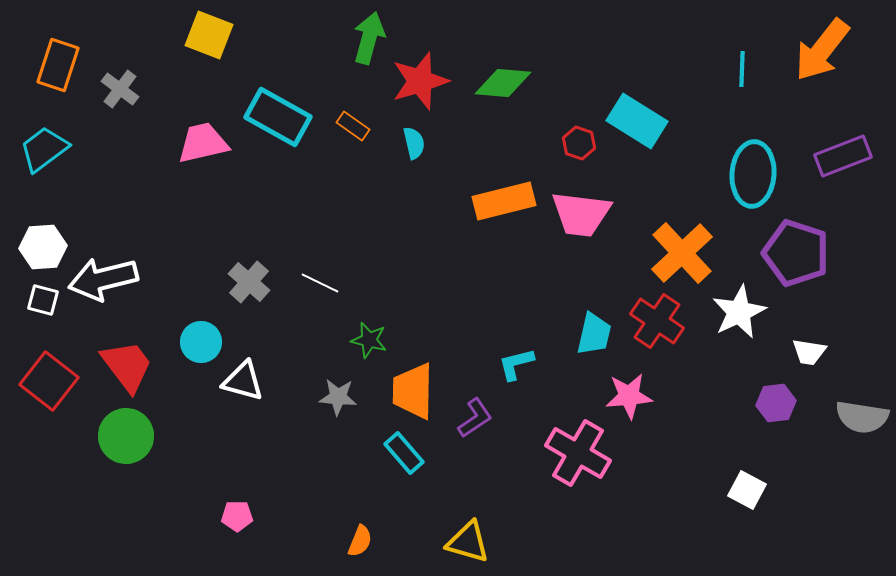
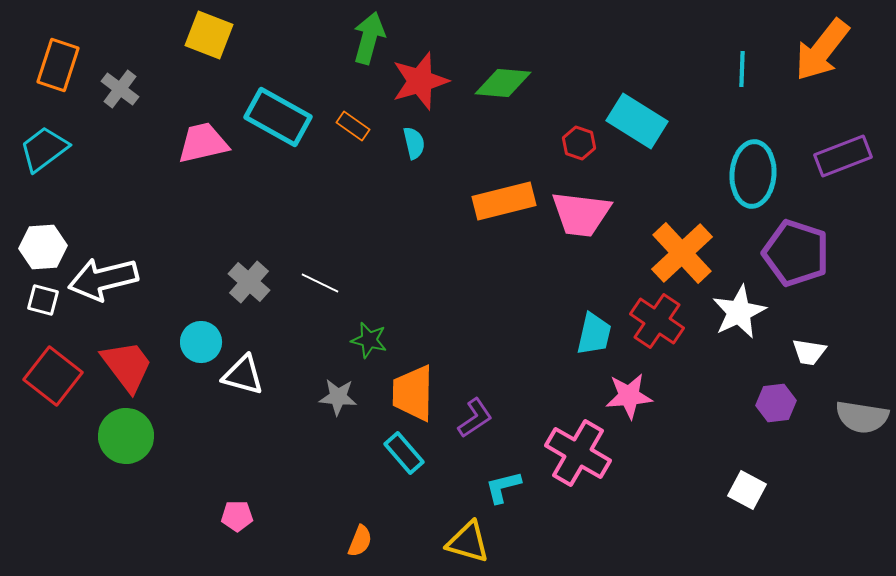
cyan L-shape at (516, 364): moved 13 px left, 123 px down
red square at (49, 381): moved 4 px right, 5 px up
white triangle at (243, 381): moved 6 px up
orange trapezoid at (413, 391): moved 2 px down
